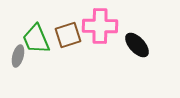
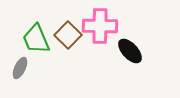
brown square: rotated 28 degrees counterclockwise
black ellipse: moved 7 px left, 6 px down
gray ellipse: moved 2 px right, 12 px down; rotated 10 degrees clockwise
